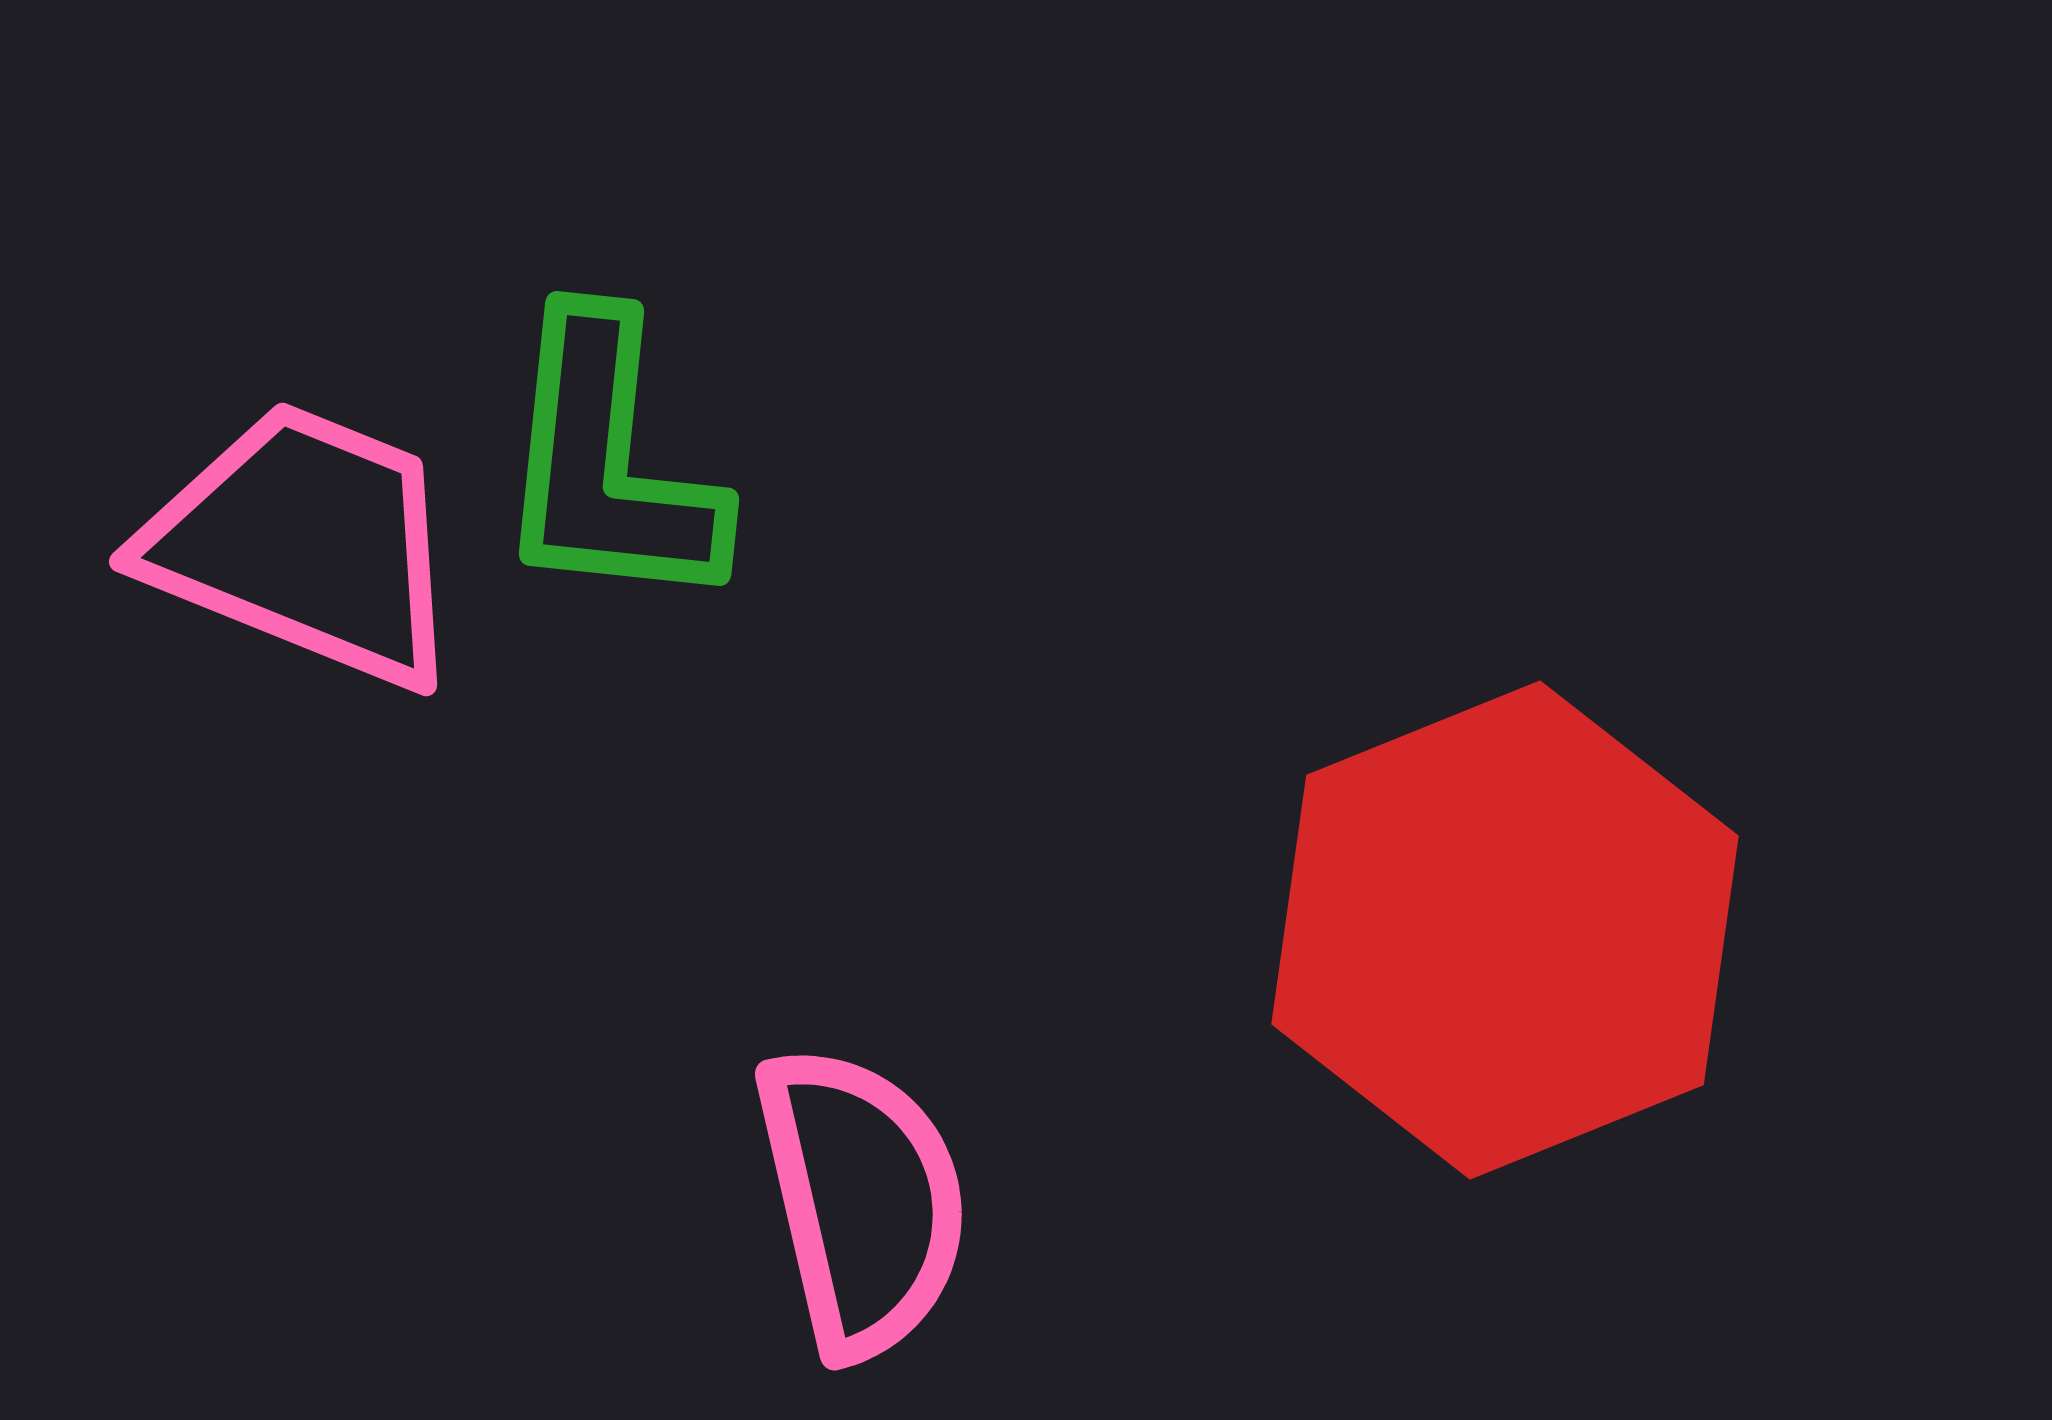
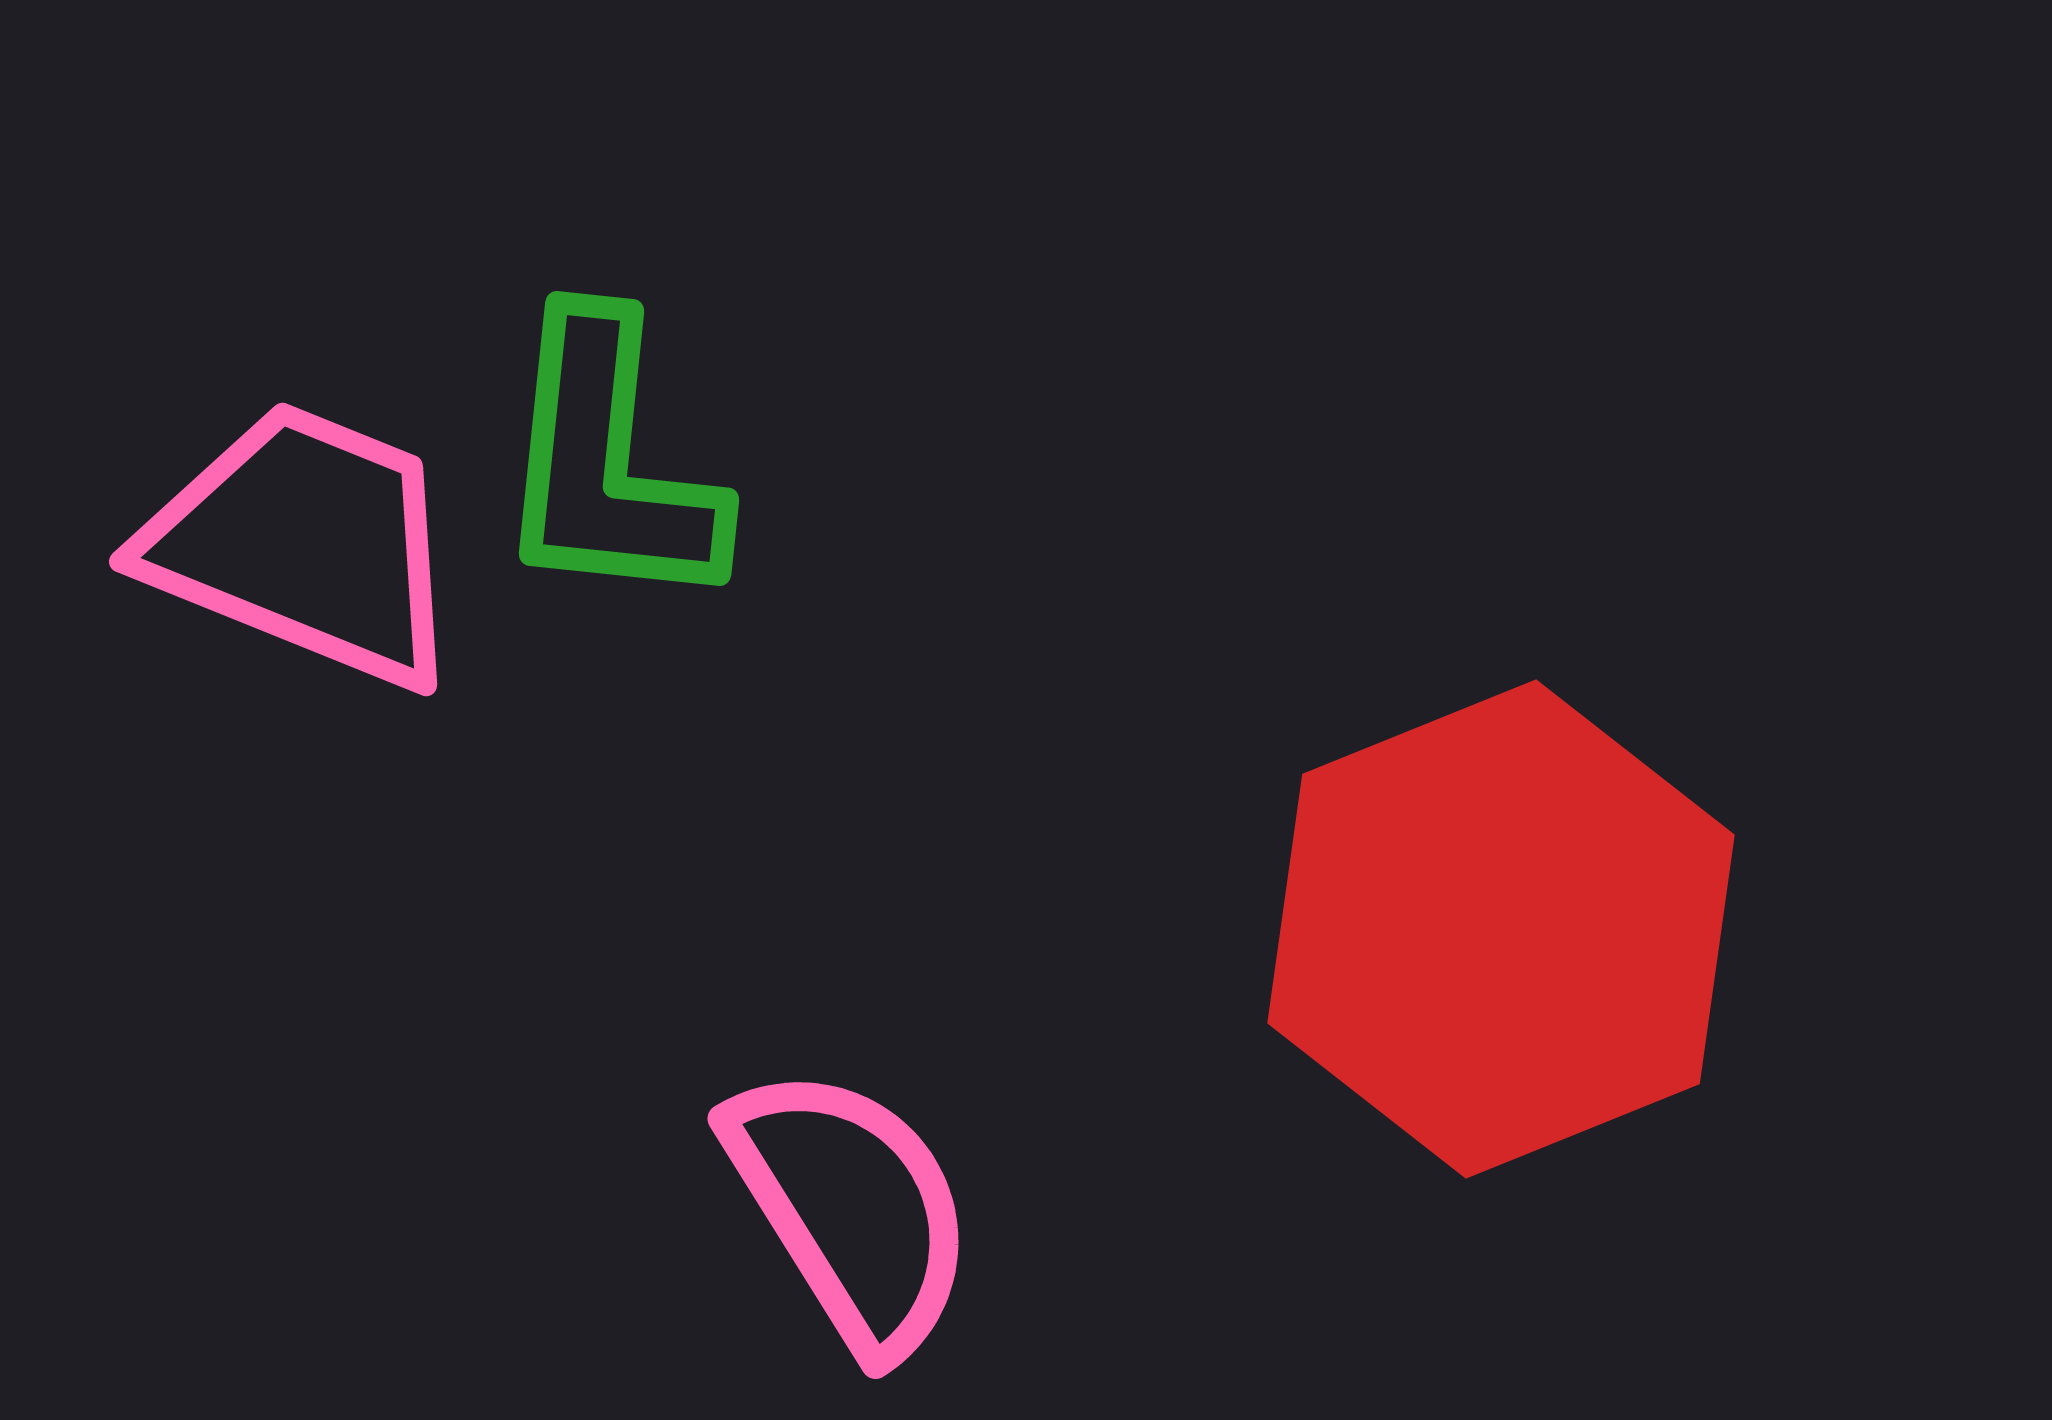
red hexagon: moved 4 px left, 1 px up
pink semicircle: moved 11 px left, 8 px down; rotated 19 degrees counterclockwise
